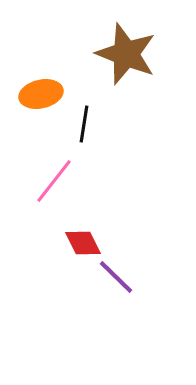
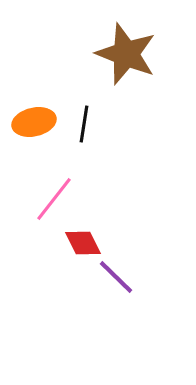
orange ellipse: moved 7 px left, 28 px down
pink line: moved 18 px down
